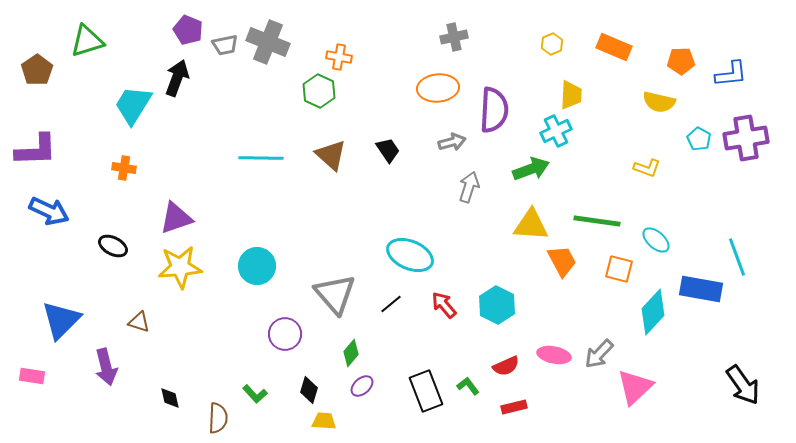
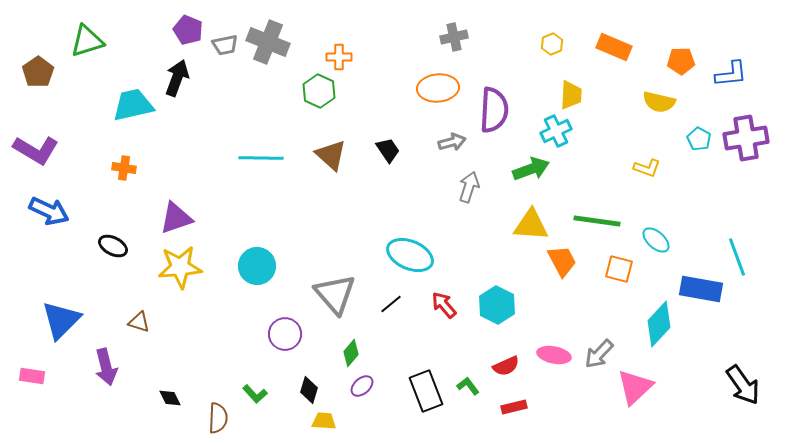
orange cross at (339, 57): rotated 10 degrees counterclockwise
brown pentagon at (37, 70): moved 1 px right, 2 px down
cyan trapezoid at (133, 105): rotated 45 degrees clockwise
purple L-shape at (36, 150): rotated 33 degrees clockwise
cyan diamond at (653, 312): moved 6 px right, 12 px down
black diamond at (170, 398): rotated 15 degrees counterclockwise
